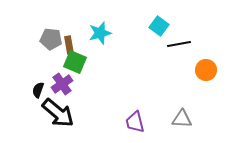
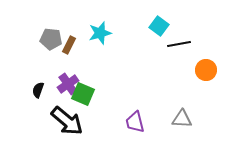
brown rectangle: rotated 36 degrees clockwise
green square: moved 8 px right, 32 px down
purple cross: moved 6 px right
black arrow: moved 9 px right, 8 px down
